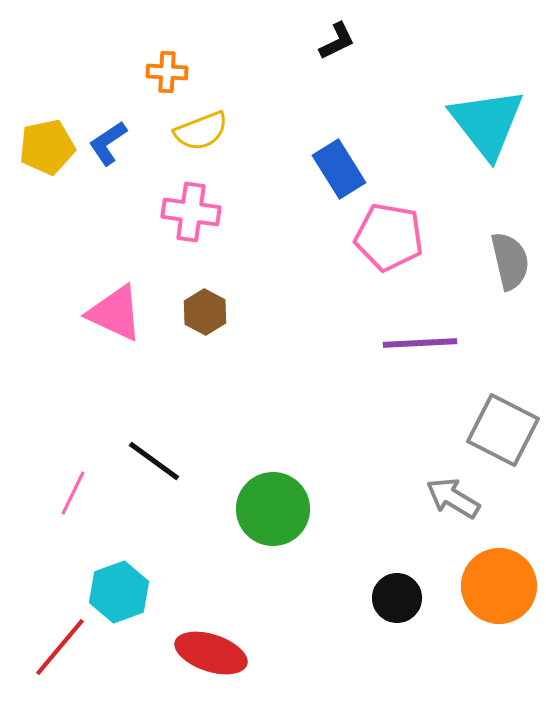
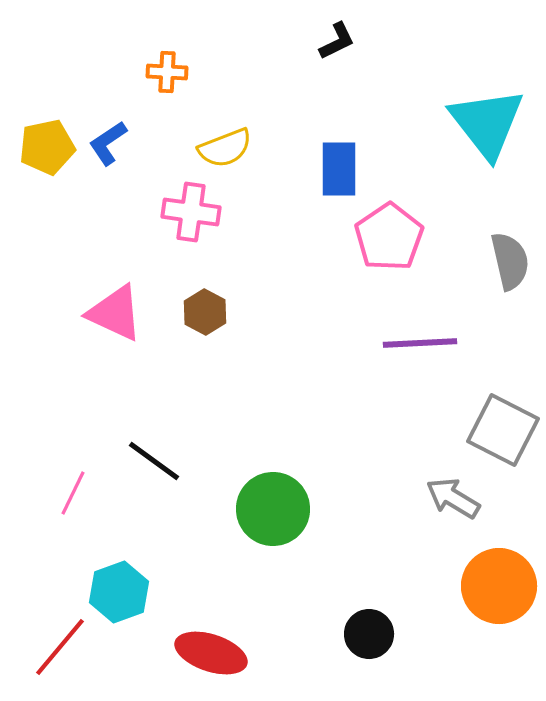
yellow semicircle: moved 24 px right, 17 px down
blue rectangle: rotated 32 degrees clockwise
pink pentagon: rotated 28 degrees clockwise
black circle: moved 28 px left, 36 px down
